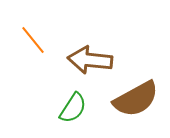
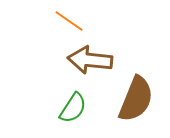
orange line: moved 36 px right, 19 px up; rotated 16 degrees counterclockwise
brown semicircle: rotated 39 degrees counterclockwise
